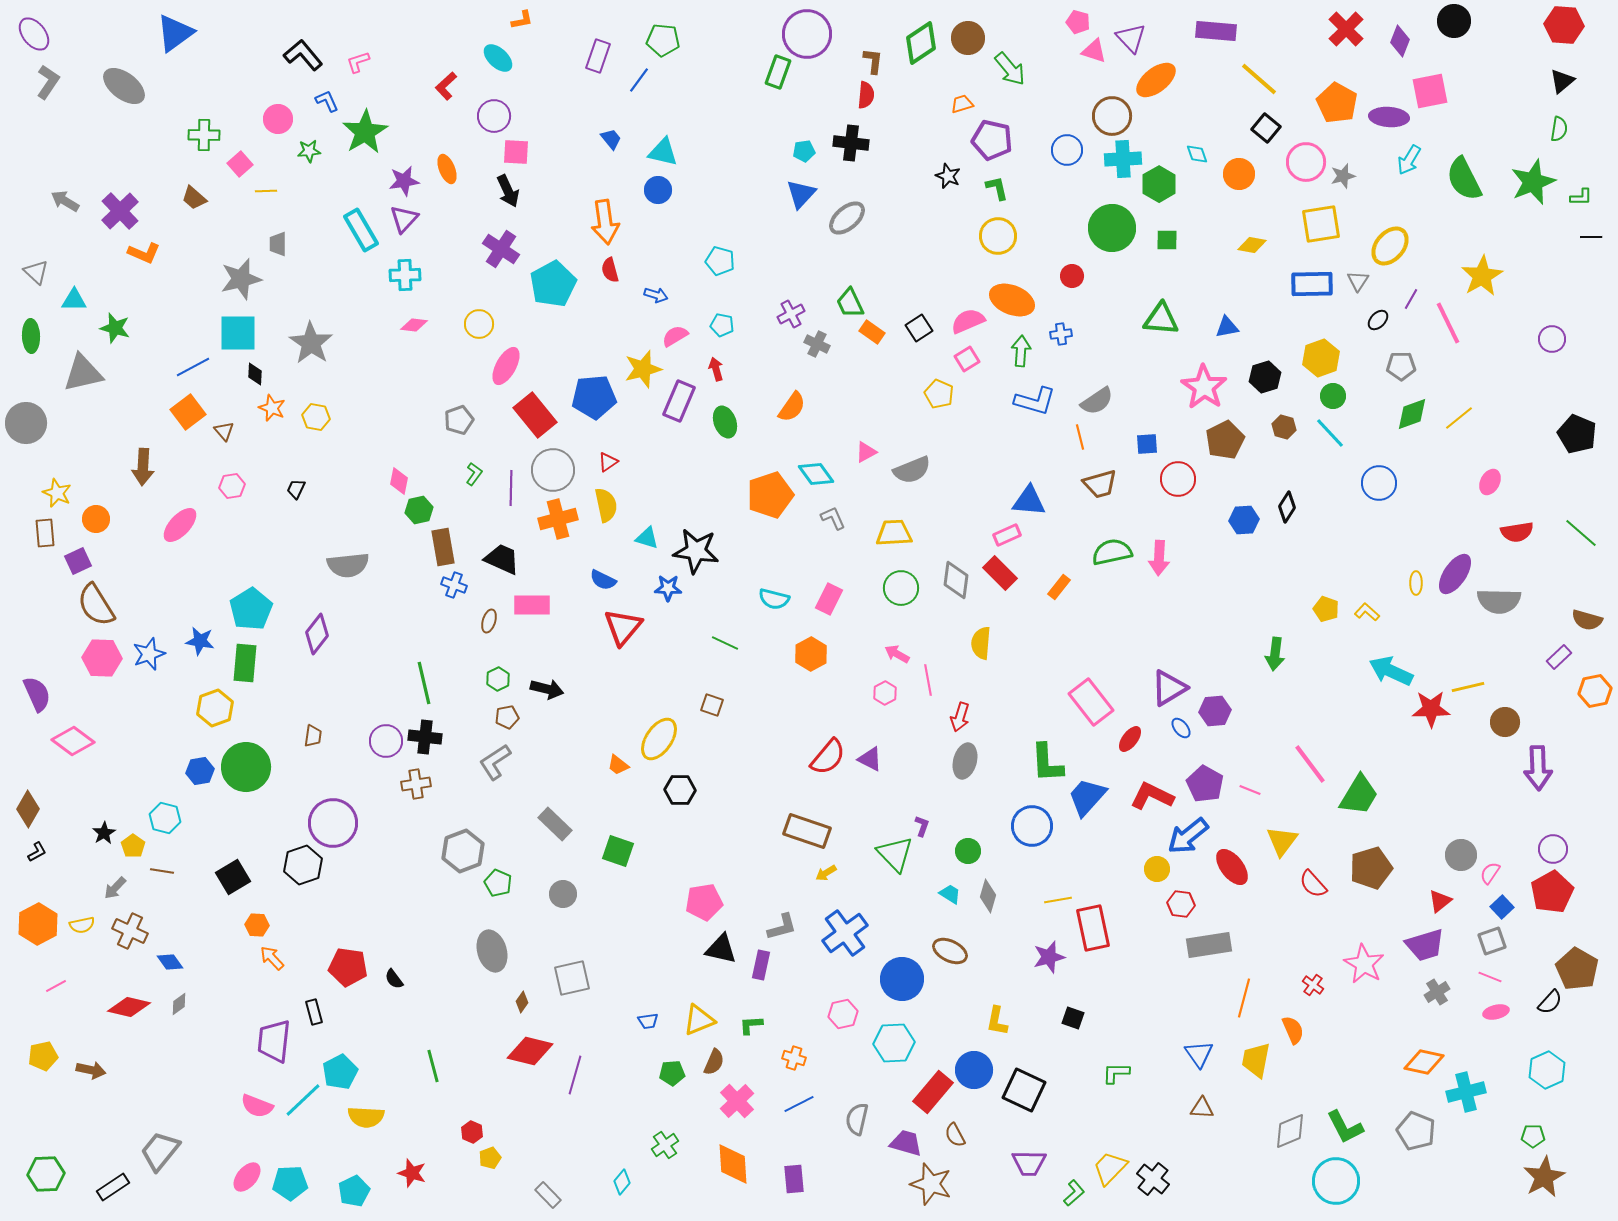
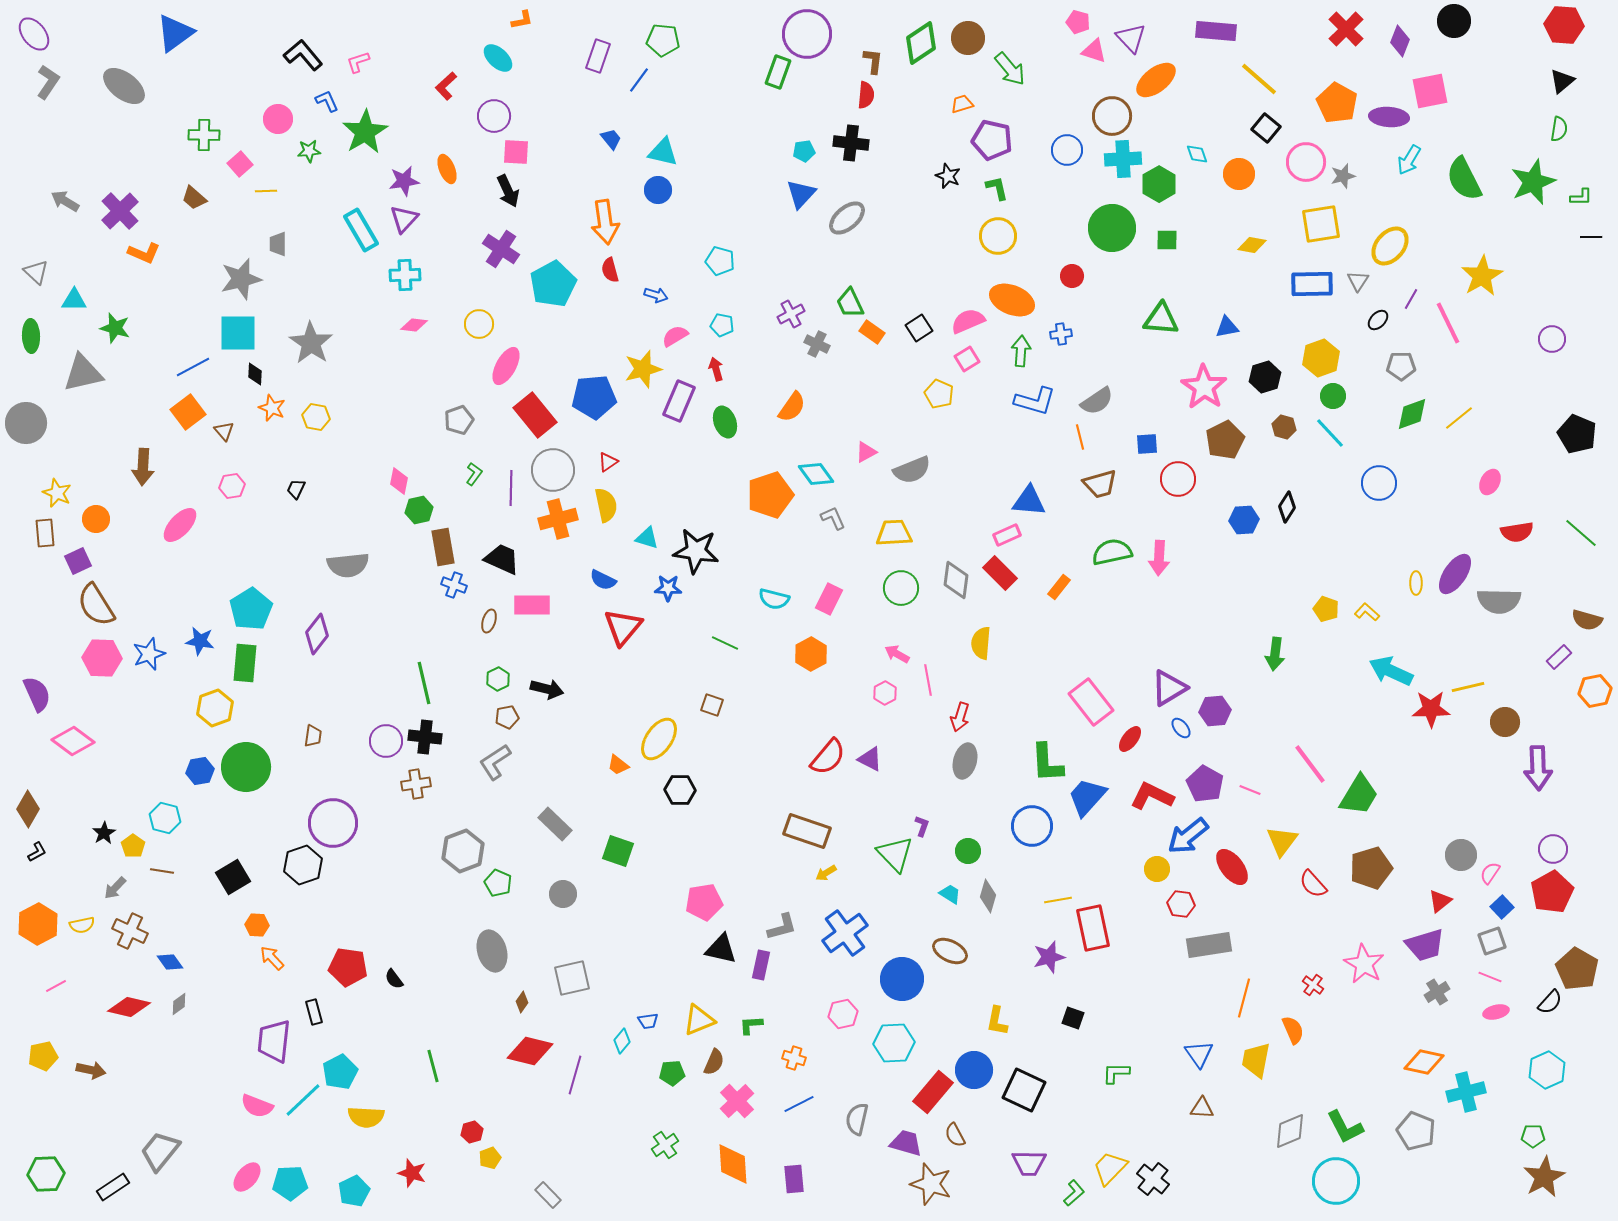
red hexagon at (472, 1132): rotated 20 degrees clockwise
cyan diamond at (622, 1182): moved 141 px up
